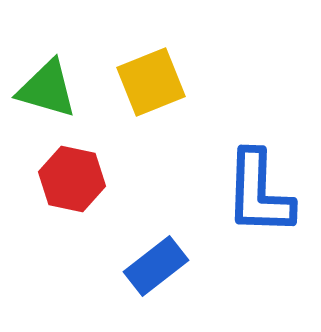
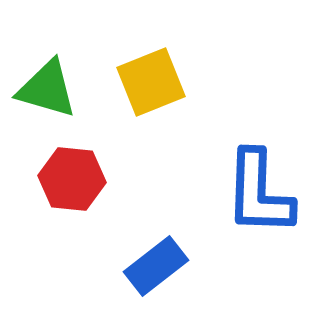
red hexagon: rotated 6 degrees counterclockwise
